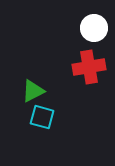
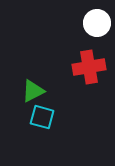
white circle: moved 3 px right, 5 px up
